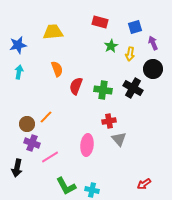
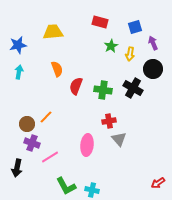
red arrow: moved 14 px right, 1 px up
